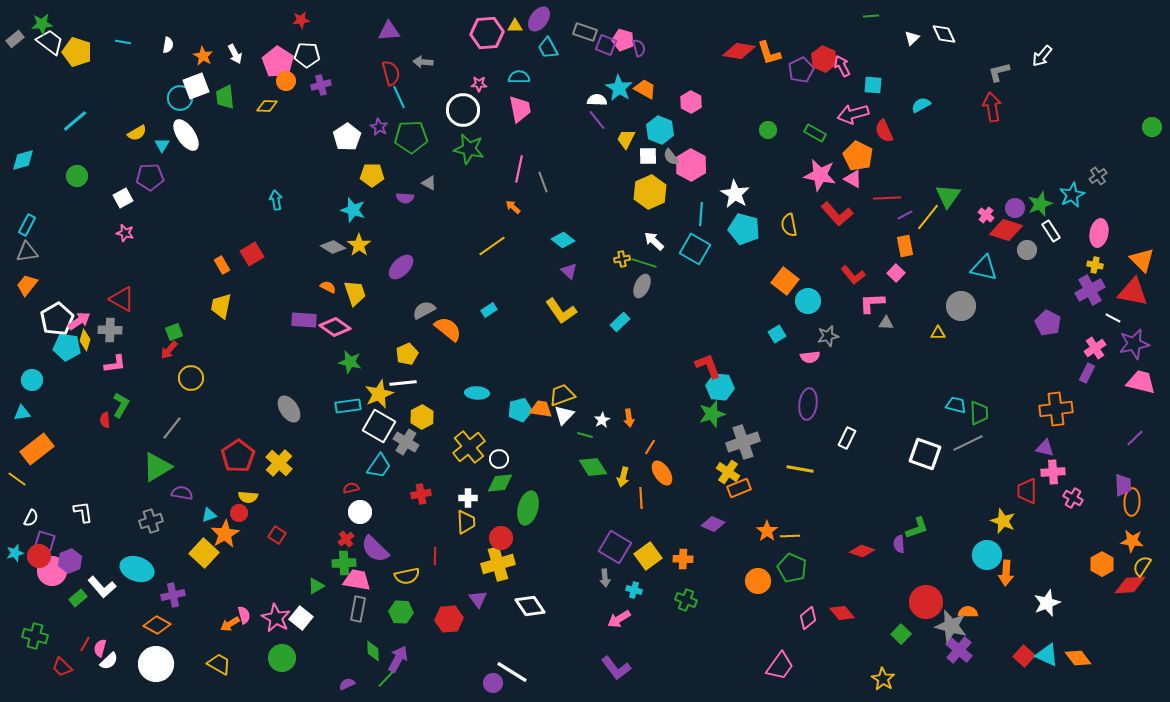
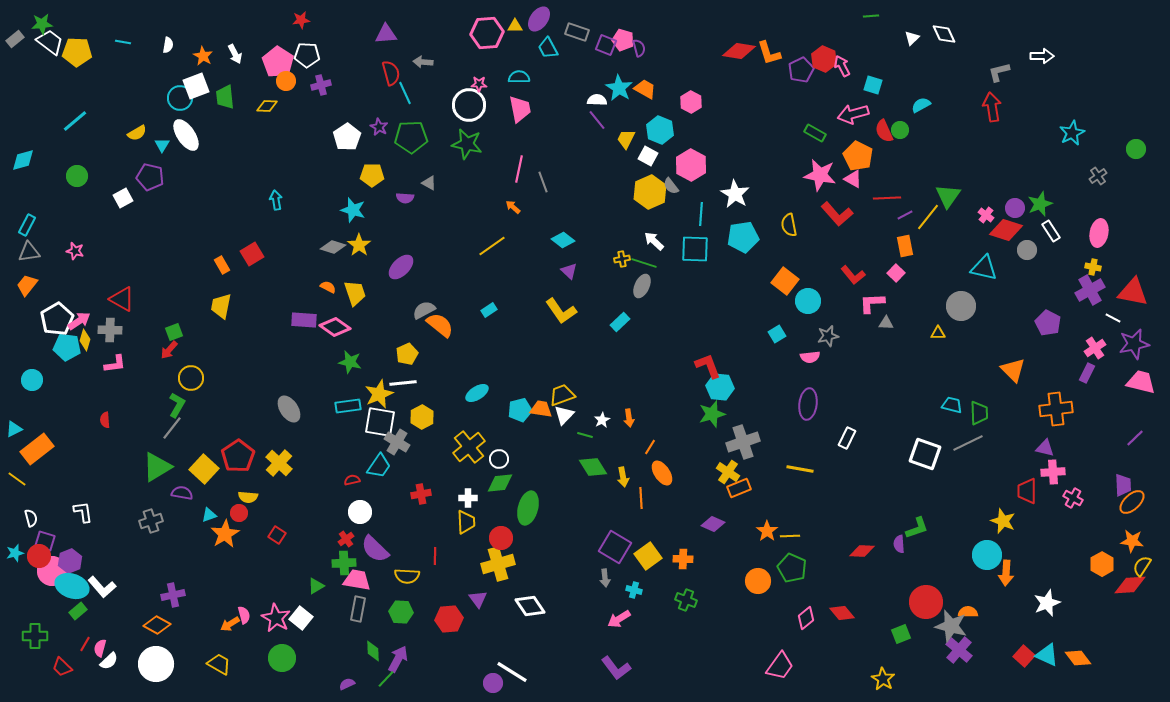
purple triangle at (389, 31): moved 3 px left, 3 px down
gray rectangle at (585, 32): moved 8 px left
yellow pentagon at (77, 52): rotated 16 degrees counterclockwise
white arrow at (1042, 56): rotated 130 degrees counterclockwise
cyan square at (873, 85): rotated 12 degrees clockwise
cyan line at (399, 97): moved 6 px right, 4 px up
white circle at (463, 110): moved 6 px right, 5 px up
green circle at (1152, 127): moved 16 px left, 22 px down
green circle at (768, 130): moved 132 px right
green star at (469, 149): moved 2 px left, 5 px up
white square at (648, 156): rotated 30 degrees clockwise
gray semicircle at (671, 157): moved 29 px down
purple pentagon at (150, 177): rotated 16 degrees clockwise
cyan star at (1072, 195): moved 62 px up
cyan pentagon at (744, 229): moved 1 px left, 8 px down; rotated 24 degrees counterclockwise
pink star at (125, 233): moved 50 px left, 18 px down
gray diamond at (333, 247): rotated 15 degrees counterclockwise
cyan square at (695, 249): rotated 28 degrees counterclockwise
gray triangle at (27, 252): moved 2 px right
orange triangle at (1142, 260): moved 129 px left, 110 px down
yellow cross at (1095, 265): moved 2 px left, 2 px down
orange semicircle at (448, 329): moved 8 px left, 4 px up
cyan ellipse at (477, 393): rotated 35 degrees counterclockwise
green L-shape at (121, 405): moved 56 px right
cyan trapezoid at (956, 405): moved 4 px left
cyan triangle at (22, 413): moved 8 px left, 16 px down; rotated 18 degrees counterclockwise
white square at (379, 426): moved 1 px right, 4 px up; rotated 20 degrees counterclockwise
gray cross at (406, 442): moved 9 px left
yellow arrow at (623, 477): rotated 24 degrees counterclockwise
red semicircle at (351, 488): moved 1 px right, 8 px up
orange ellipse at (1132, 502): rotated 44 degrees clockwise
white semicircle at (31, 518): rotated 42 degrees counterclockwise
red diamond at (862, 551): rotated 15 degrees counterclockwise
yellow square at (204, 553): moved 84 px up
cyan ellipse at (137, 569): moved 65 px left, 17 px down
yellow semicircle at (407, 576): rotated 15 degrees clockwise
green rectangle at (78, 598): moved 13 px down
pink diamond at (808, 618): moved 2 px left
green square at (901, 634): rotated 24 degrees clockwise
green cross at (35, 636): rotated 15 degrees counterclockwise
